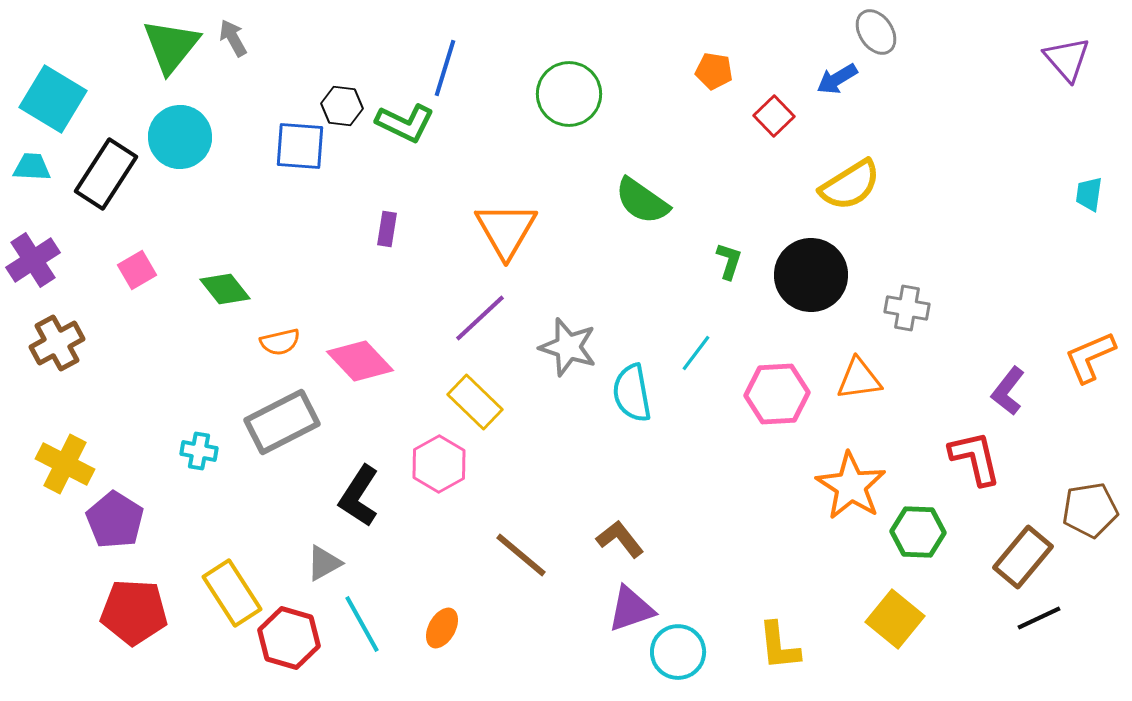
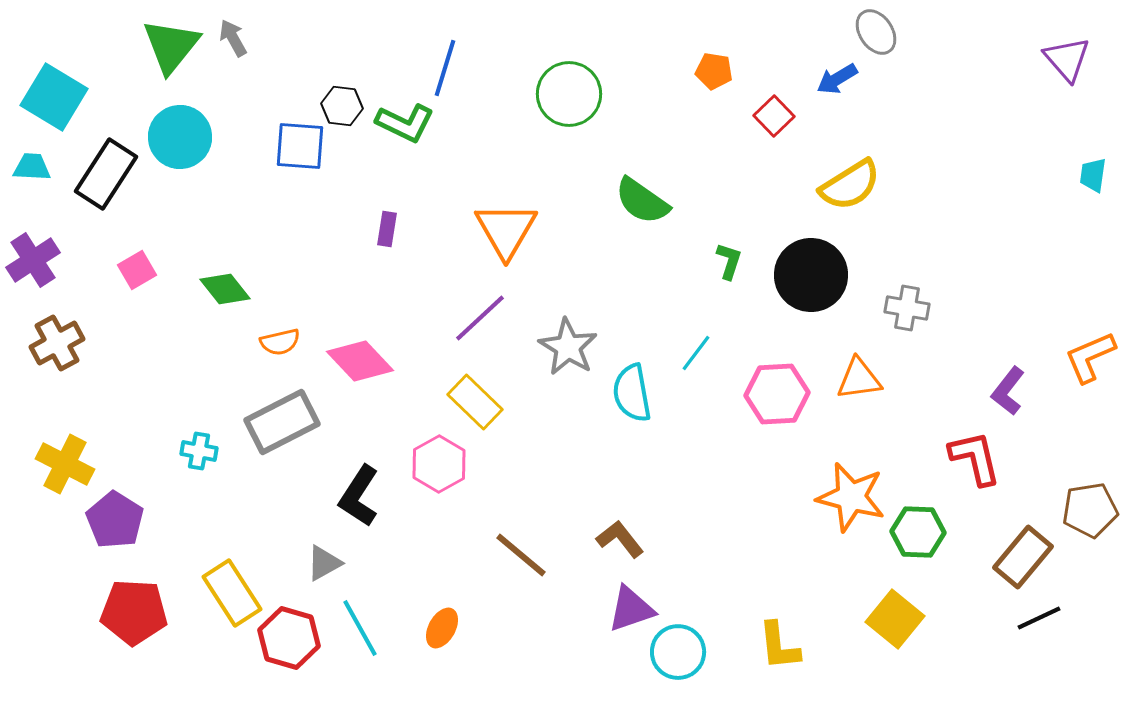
cyan square at (53, 99): moved 1 px right, 2 px up
cyan trapezoid at (1089, 194): moved 4 px right, 19 px up
gray star at (568, 347): rotated 14 degrees clockwise
orange star at (851, 486): moved 11 px down; rotated 18 degrees counterclockwise
cyan line at (362, 624): moved 2 px left, 4 px down
